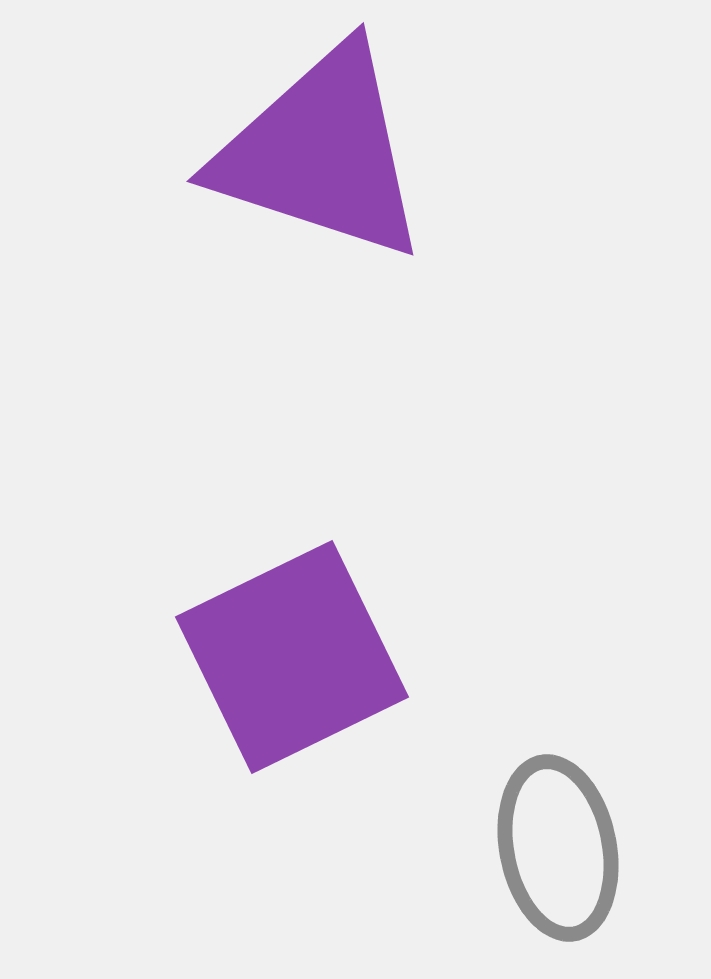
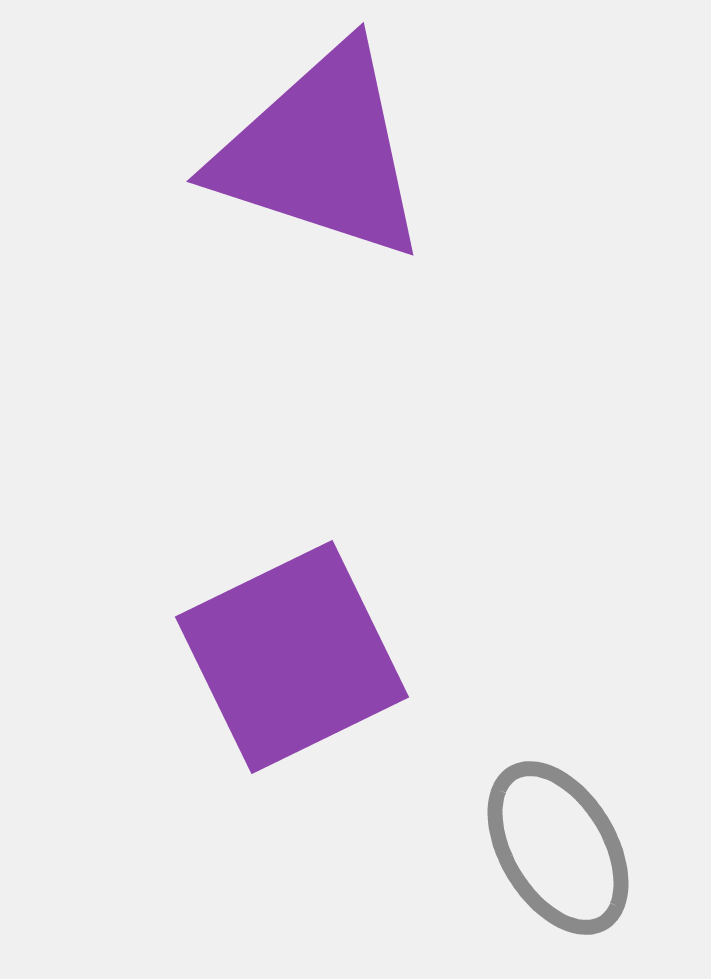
gray ellipse: rotated 20 degrees counterclockwise
